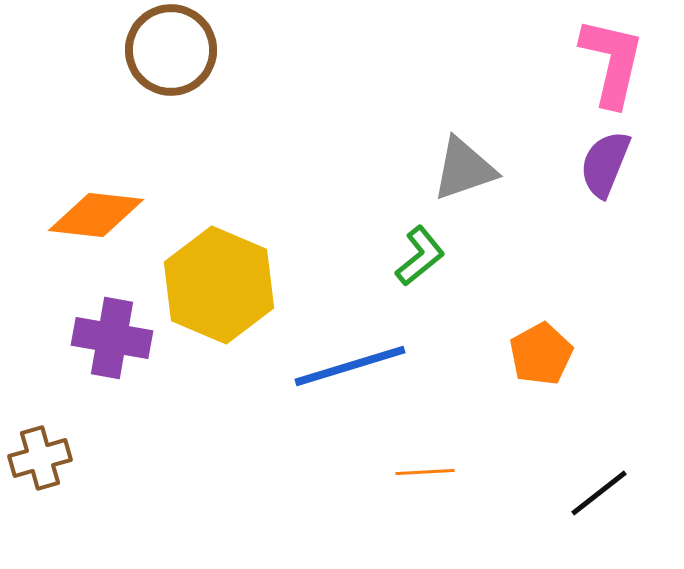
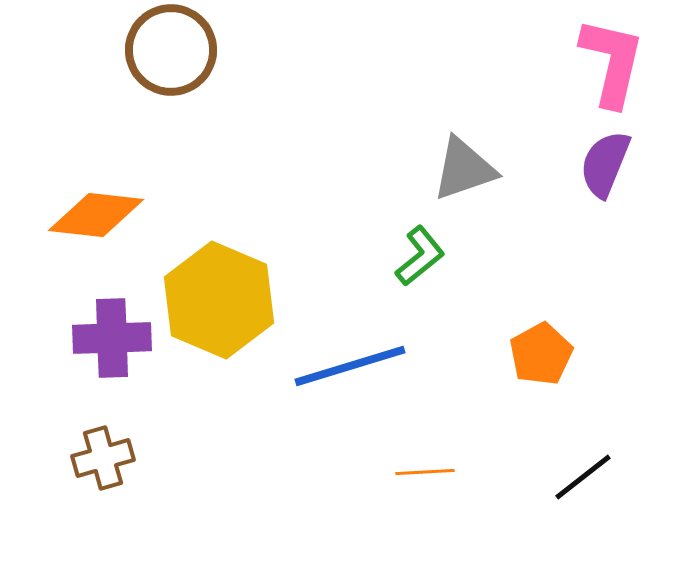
yellow hexagon: moved 15 px down
purple cross: rotated 12 degrees counterclockwise
brown cross: moved 63 px right
black line: moved 16 px left, 16 px up
